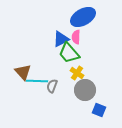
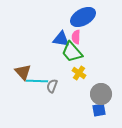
blue triangle: rotated 36 degrees clockwise
green trapezoid: moved 3 px right, 1 px up
yellow cross: moved 2 px right
gray circle: moved 16 px right, 4 px down
blue square: rotated 32 degrees counterclockwise
